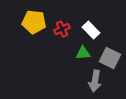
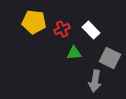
green triangle: moved 9 px left
